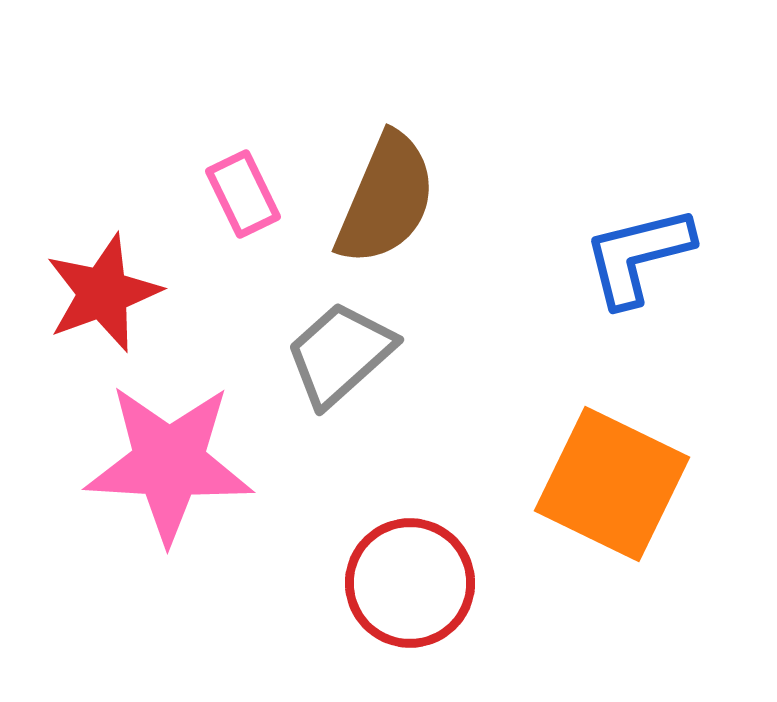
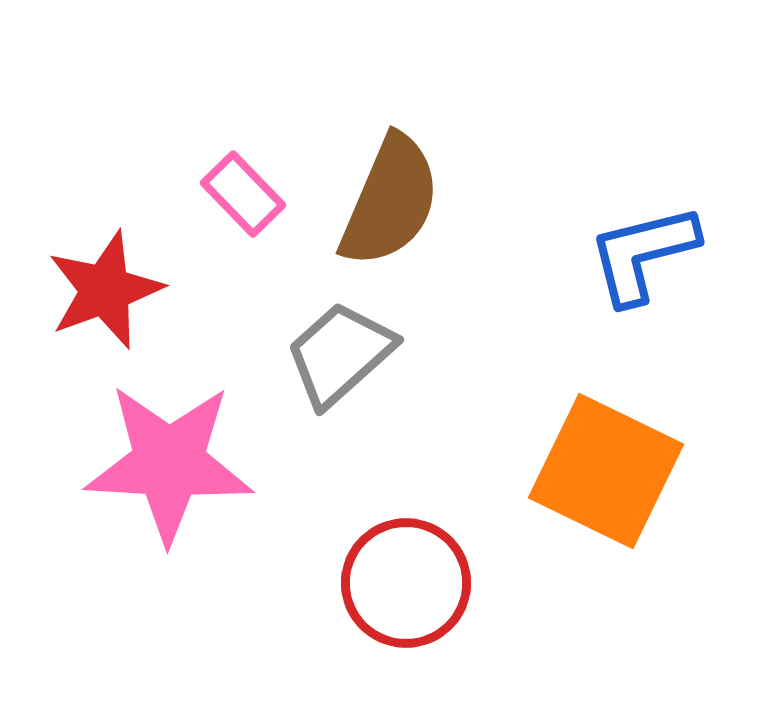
pink rectangle: rotated 18 degrees counterclockwise
brown semicircle: moved 4 px right, 2 px down
blue L-shape: moved 5 px right, 2 px up
red star: moved 2 px right, 3 px up
orange square: moved 6 px left, 13 px up
red circle: moved 4 px left
